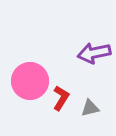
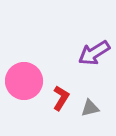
purple arrow: rotated 20 degrees counterclockwise
pink circle: moved 6 px left
